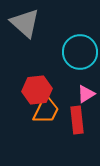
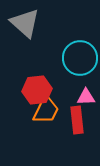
cyan circle: moved 6 px down
pink triangle: moved 3 px down; rotated 30 degrees clockwise
